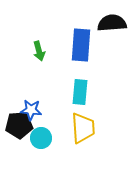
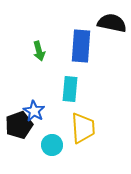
black semicircle: rotated 16 degrees clockwise
blue rectangle: moved 1 px down
cyan rectangle: moved 10 px left, 3 px up
blue star: moved 3 px right, 1 px down; rotated 25 degrees clockwise
black pentagon: rotated 16 degrees counterclockwise
cyan circle: moved 11 px right, 7 px down
